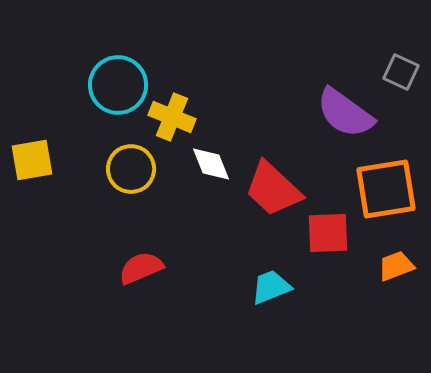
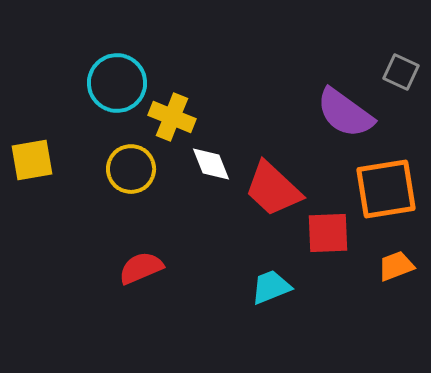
cyan circle: moved 1 px left, 2 px up
